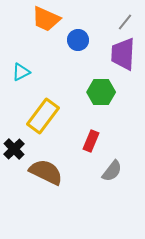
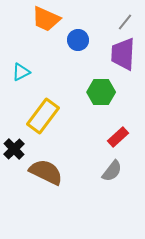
red rectangle: moved 27 px right, 4 px up; rotated 25 degrees clockwise
